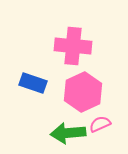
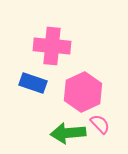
pink cross: moved 21 px left
pink semicircle: rotated 70 degrees clockwise
